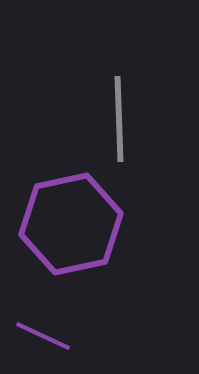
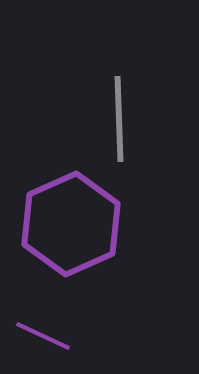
purple hexagon: rotated 12 degrees counterclockwise
